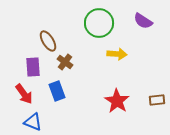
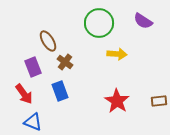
purple rectangle: rotated 18 degrees counterclockwise
blue rectangle: moved 3 px right
brown rectangle: moved 2 px right, 1 px down
